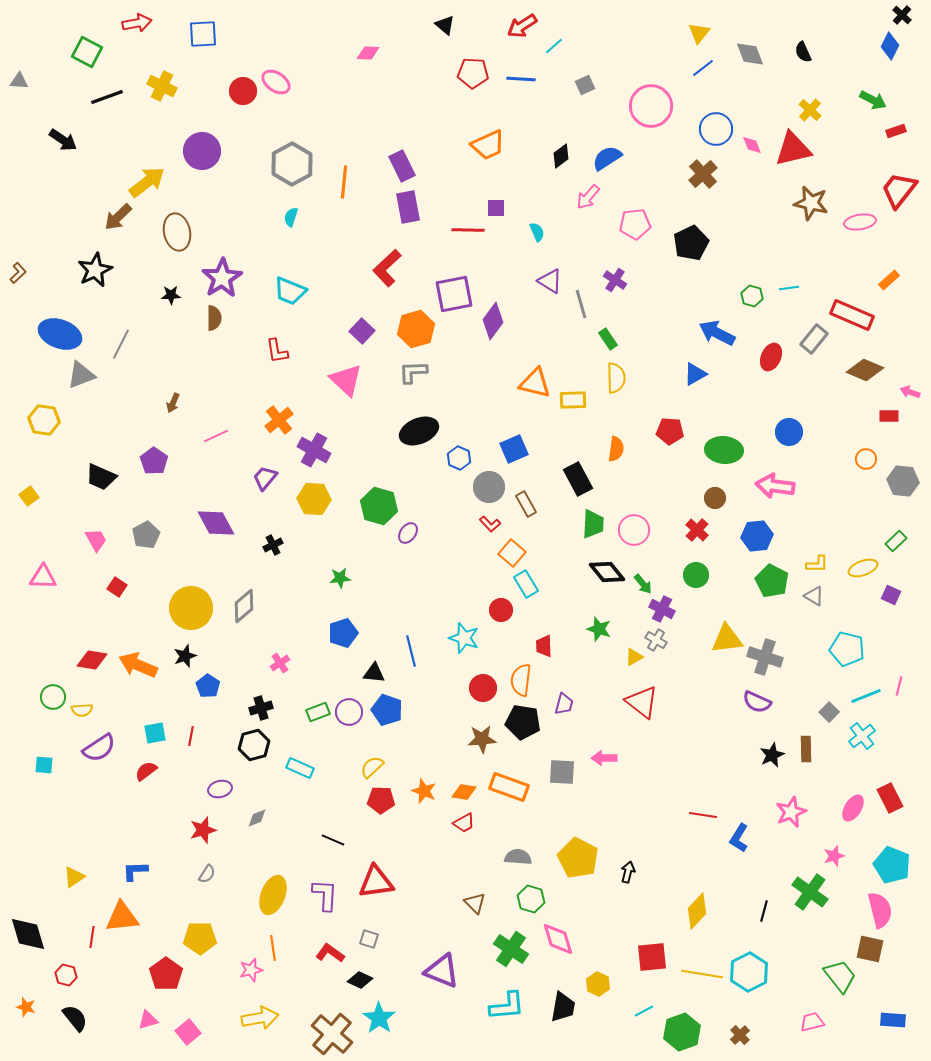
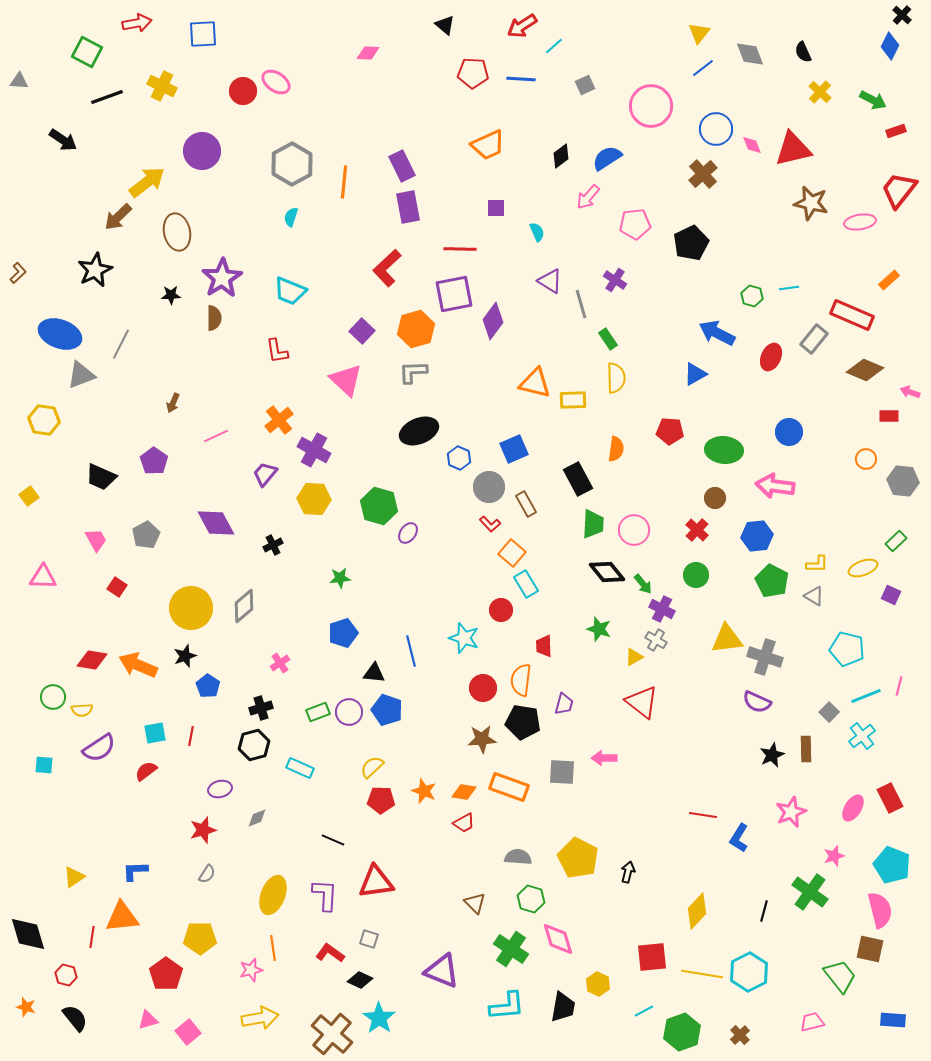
yellow cross at (810, 110): moved 10 px right, 18 px up
red line at (468, 230): moved 8 px left, 19 px down
purple trapezoid at (265, 478): moved 4 px up
